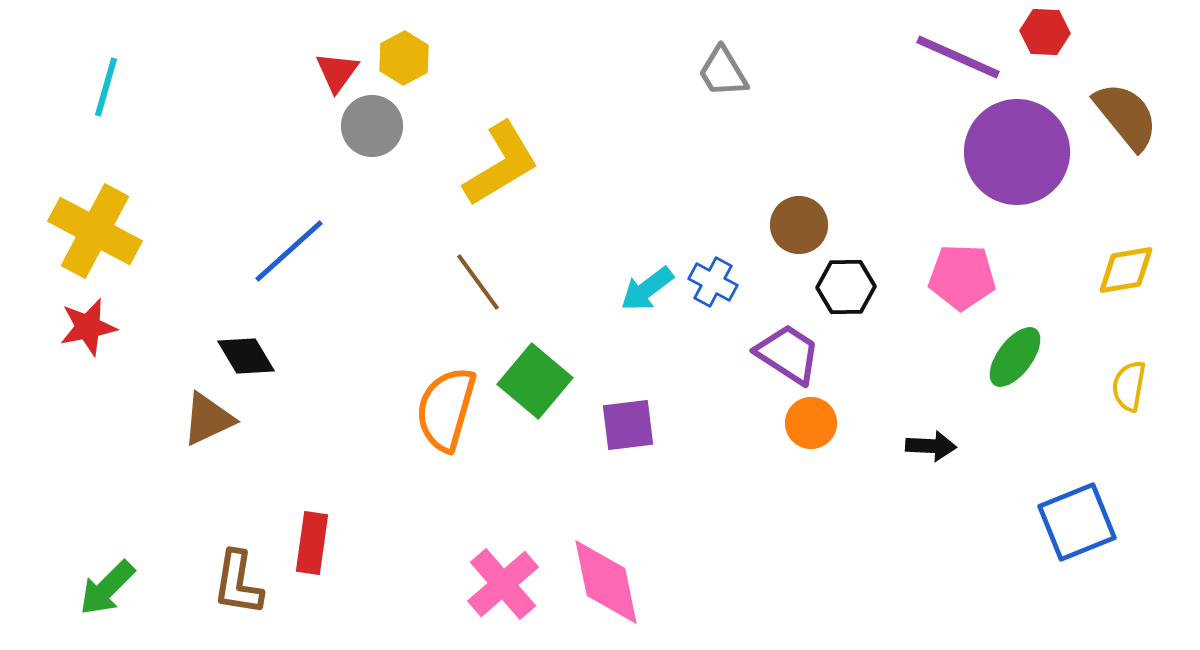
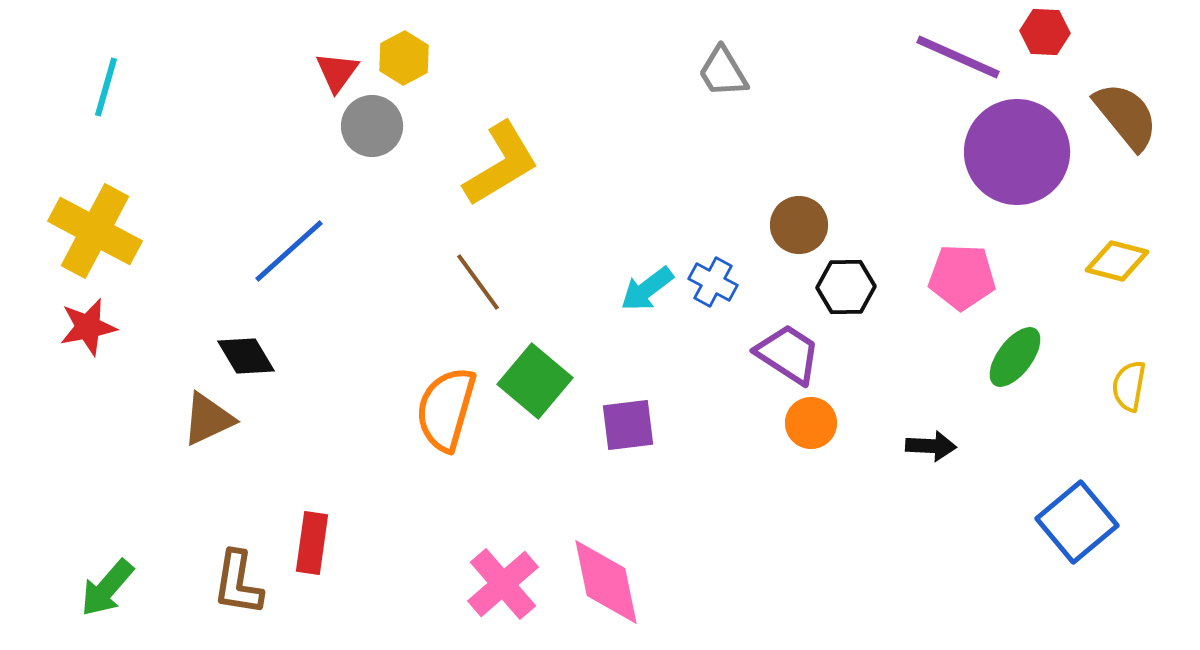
yellow diamond: moved 9 px left, 9 px up; rotated 24 degrees clockwise
blue square: rotated 18 degrees counterclockwise
green arrow: rotated 4 degrees counterclockwise
